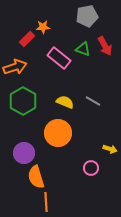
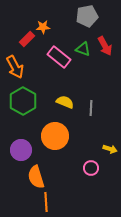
pink rectangle: moved 1 px up
orange arrow: rotated 80 degrees clockwise
gray line: moved 2 px left, 7 px down; rotated 63 degrees clockwise
orange circle: moved 3 px left, 3 px down
purple circle: moved 3 px left, 3 px up
